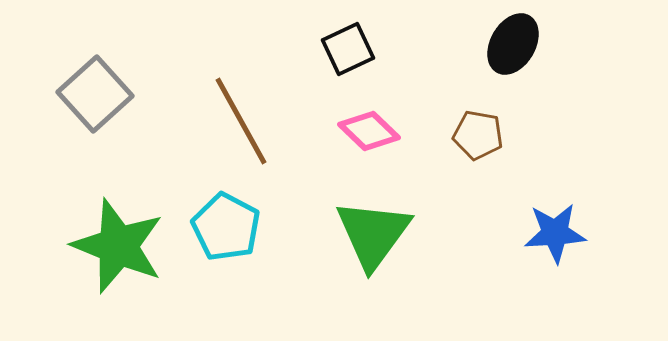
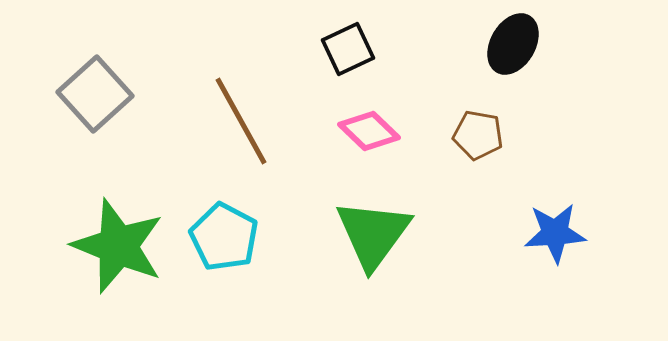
cyan pentagon: moved 2 px left, 10 px down
